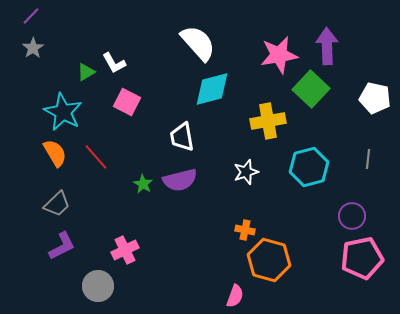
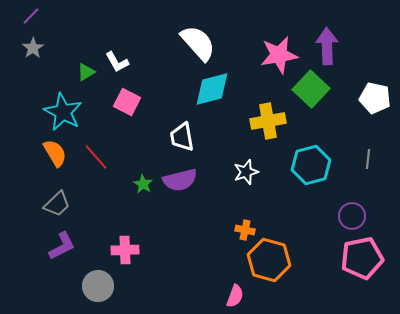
white L-shape: moved 3 px right, 1 px up
cyan hexagon: moved 2 px right, 2 px up
pink cross: rotated 24 degrees clockwise
